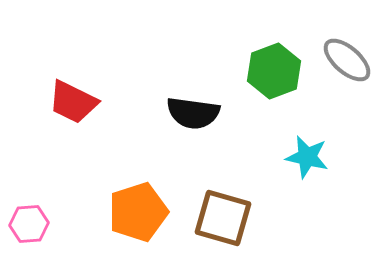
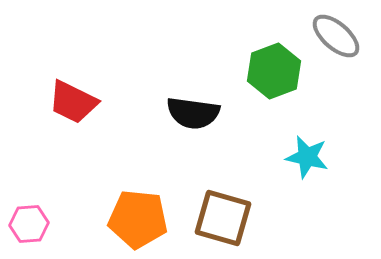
gray ellipse: moved 11 px left, 24 px up
orange pentagon: moved 7 px down; rotated 24 degrees clockwise
